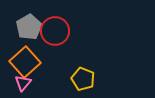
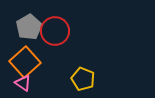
pink triangle: rotated 36 degrees counterclockwise
